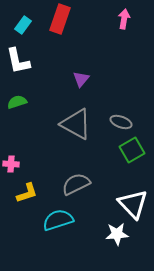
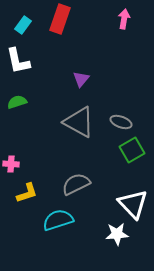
gray triangle: moved 3 px right, 2 px up
